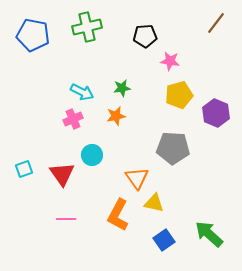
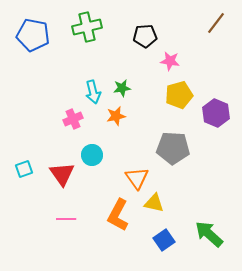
cyan arrow: moved 11 px right; rotated 50 degrees clockwise
